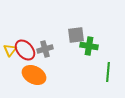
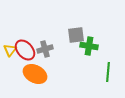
orange ellipse: moved 1 px right, 1 px up
